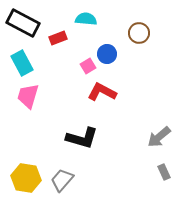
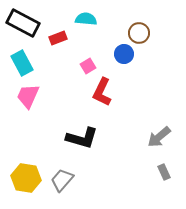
blue circle: moved 17 px right
red L-shape: rotated 92 degrees counterclockwise
pink trapezoid: rotated 8 degrees clockwise
